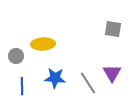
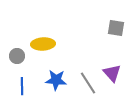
gray square: moved 3 px right, 1 px up
gray circle: moved 1 px right
purple triangle: rotated 12 degrees counterclockwise
blue star: moved 1 px right, 2 px down
